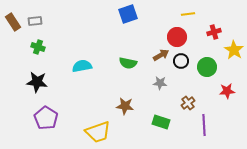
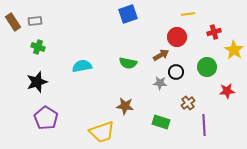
black circle: moved 5 px left, 11 px down
black star: rotated 25 degrees counterclockwise
yellow trapezoid: moved 4 px right
